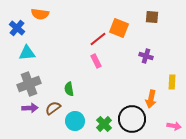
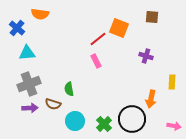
brown semicircle: moved 4 px up; rotated 126 degrees counterclockwise
